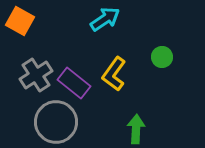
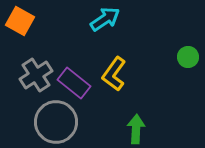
green circle: moved 26 px right
